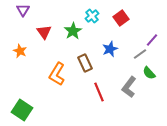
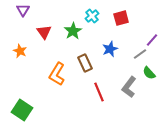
red square: rotated 21 degrees clockwise
